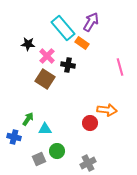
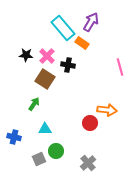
black star: moved 2 px left, 11 px down
green arrow: moved 6 px right, 15 px up
green circle: moved 1 px left
gray cross: rotated 14 degrees counterclockwise
